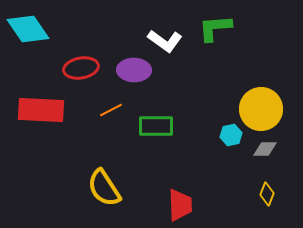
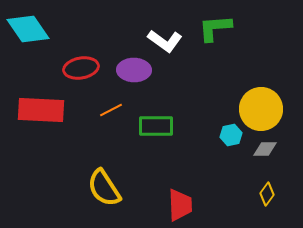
yellow diamond: rotated 15 degrees clockwise
